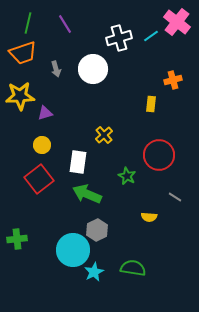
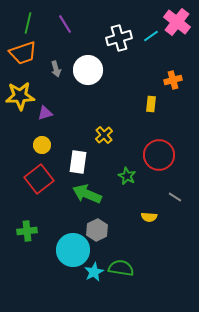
white circle: moved 5 px left, 1 px down
green cross: moved 10 px right, 8 px up
green semicircle: moved 12 px left
